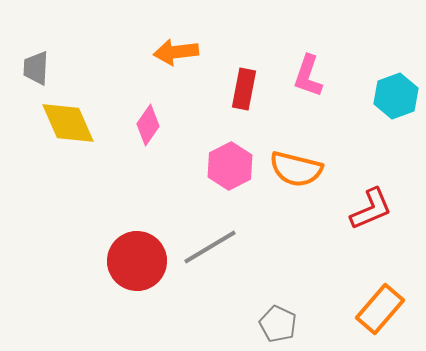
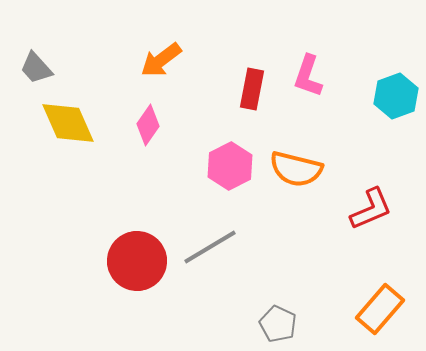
orange arrow: moved 15 px left, 8 px down; rotated 30 degrees counterclockwise
gray trapezoid: rotated 45 degrees counterclockwise
red rectangle: moved 8 px right
